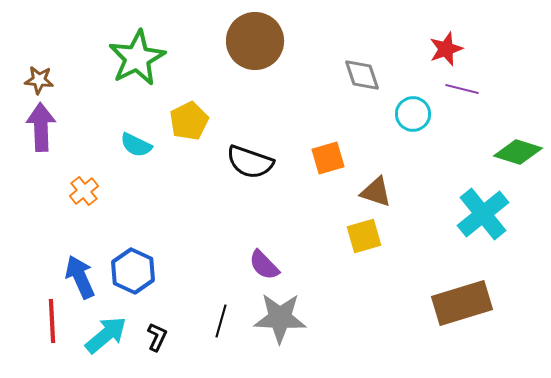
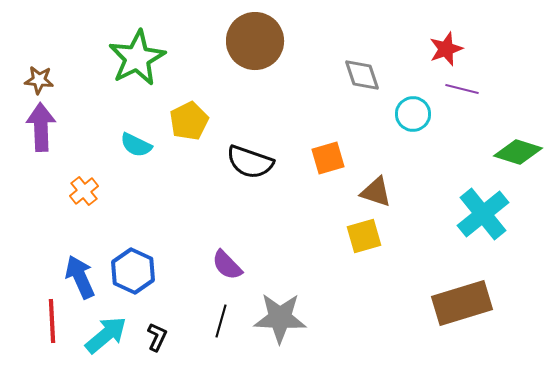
purple semicircle: moved 37 px left
